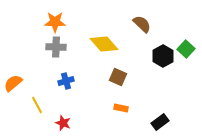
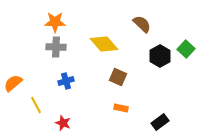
black hexagon: moved 3 px left
yellow line: moved 1 px left
